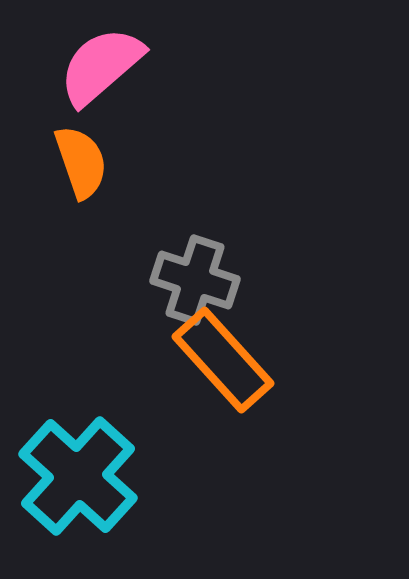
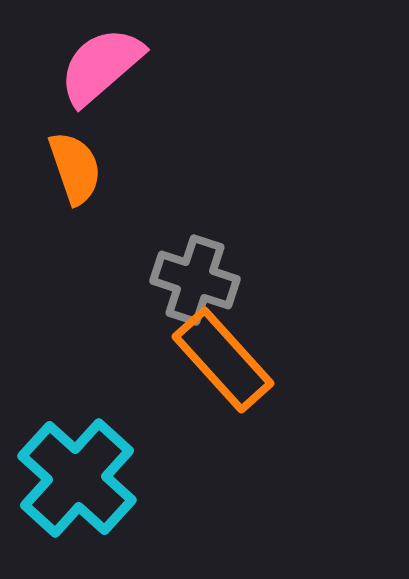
orange semicircle: moved 6 px left, 6 px down
cyan cross: moved 1 px left, 2 px down
